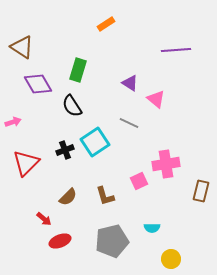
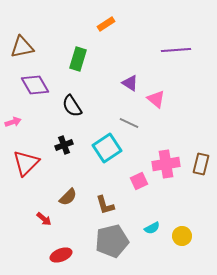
brown triangle: rotated 45 degrees counterclockwise
green rectangle: moved 11 px up
purple diamond: moved 3 px left, 1 px down
cyan square: moved 12 px right, 6 px down
black cross: moved 1 px left, 5 px up
brown rectangle: moved 27 px up
brown L-shape: moved 9 px down
cyan semicircle: rotated 28 degrees counterclockwise
red ellipse: moved 1 px right, 14 px down
yellow circle: moved 11 px right, 23 px up
